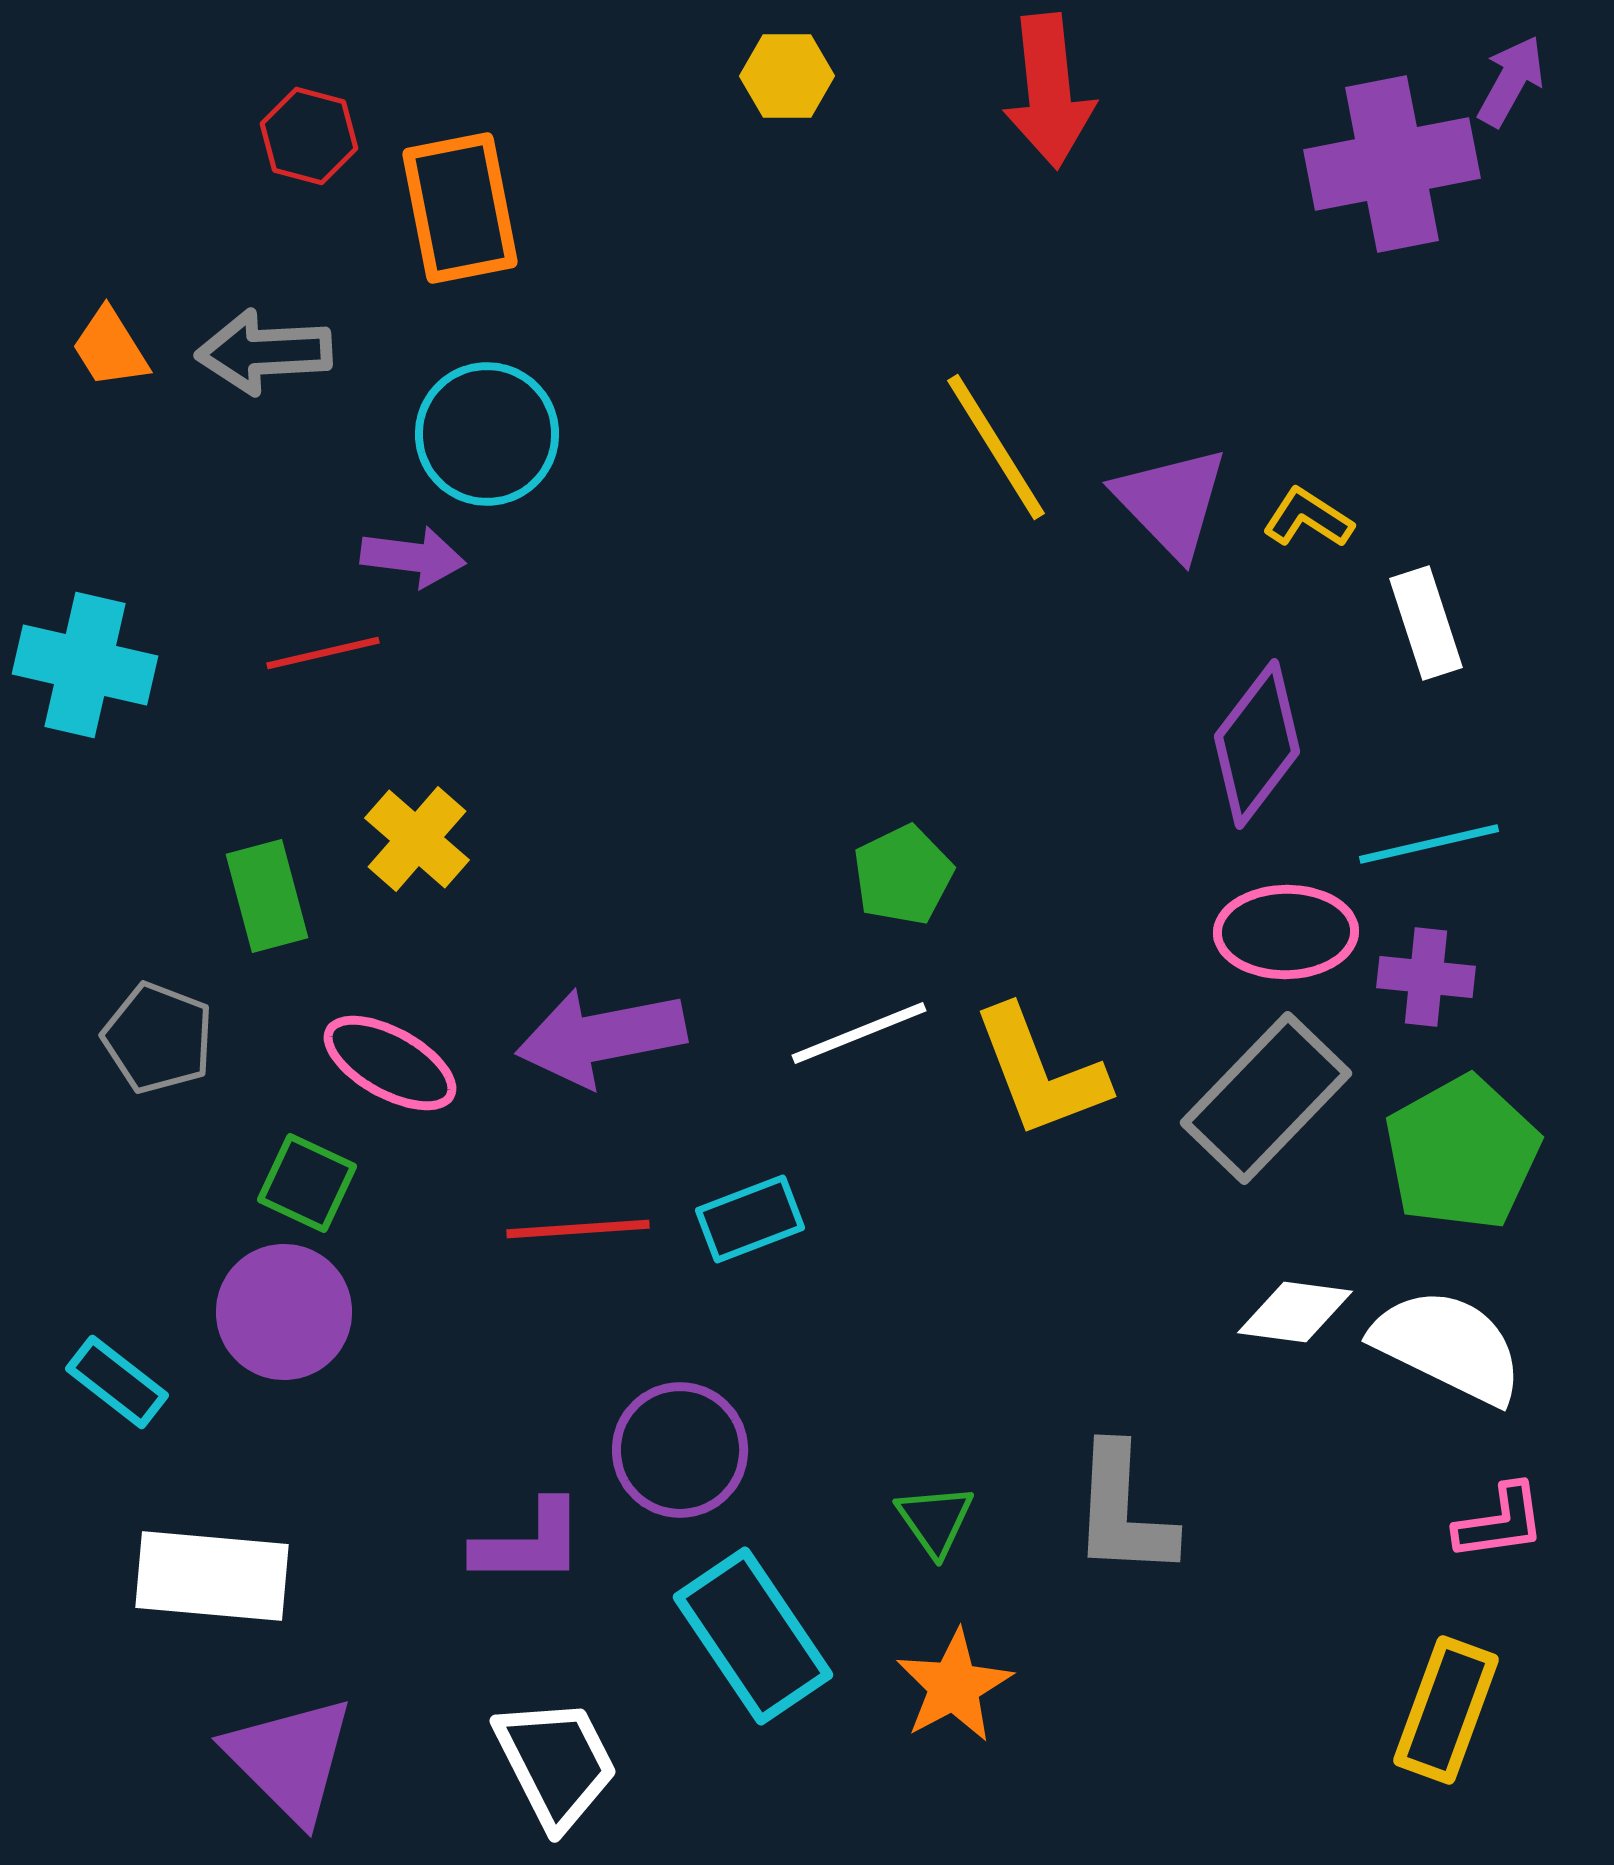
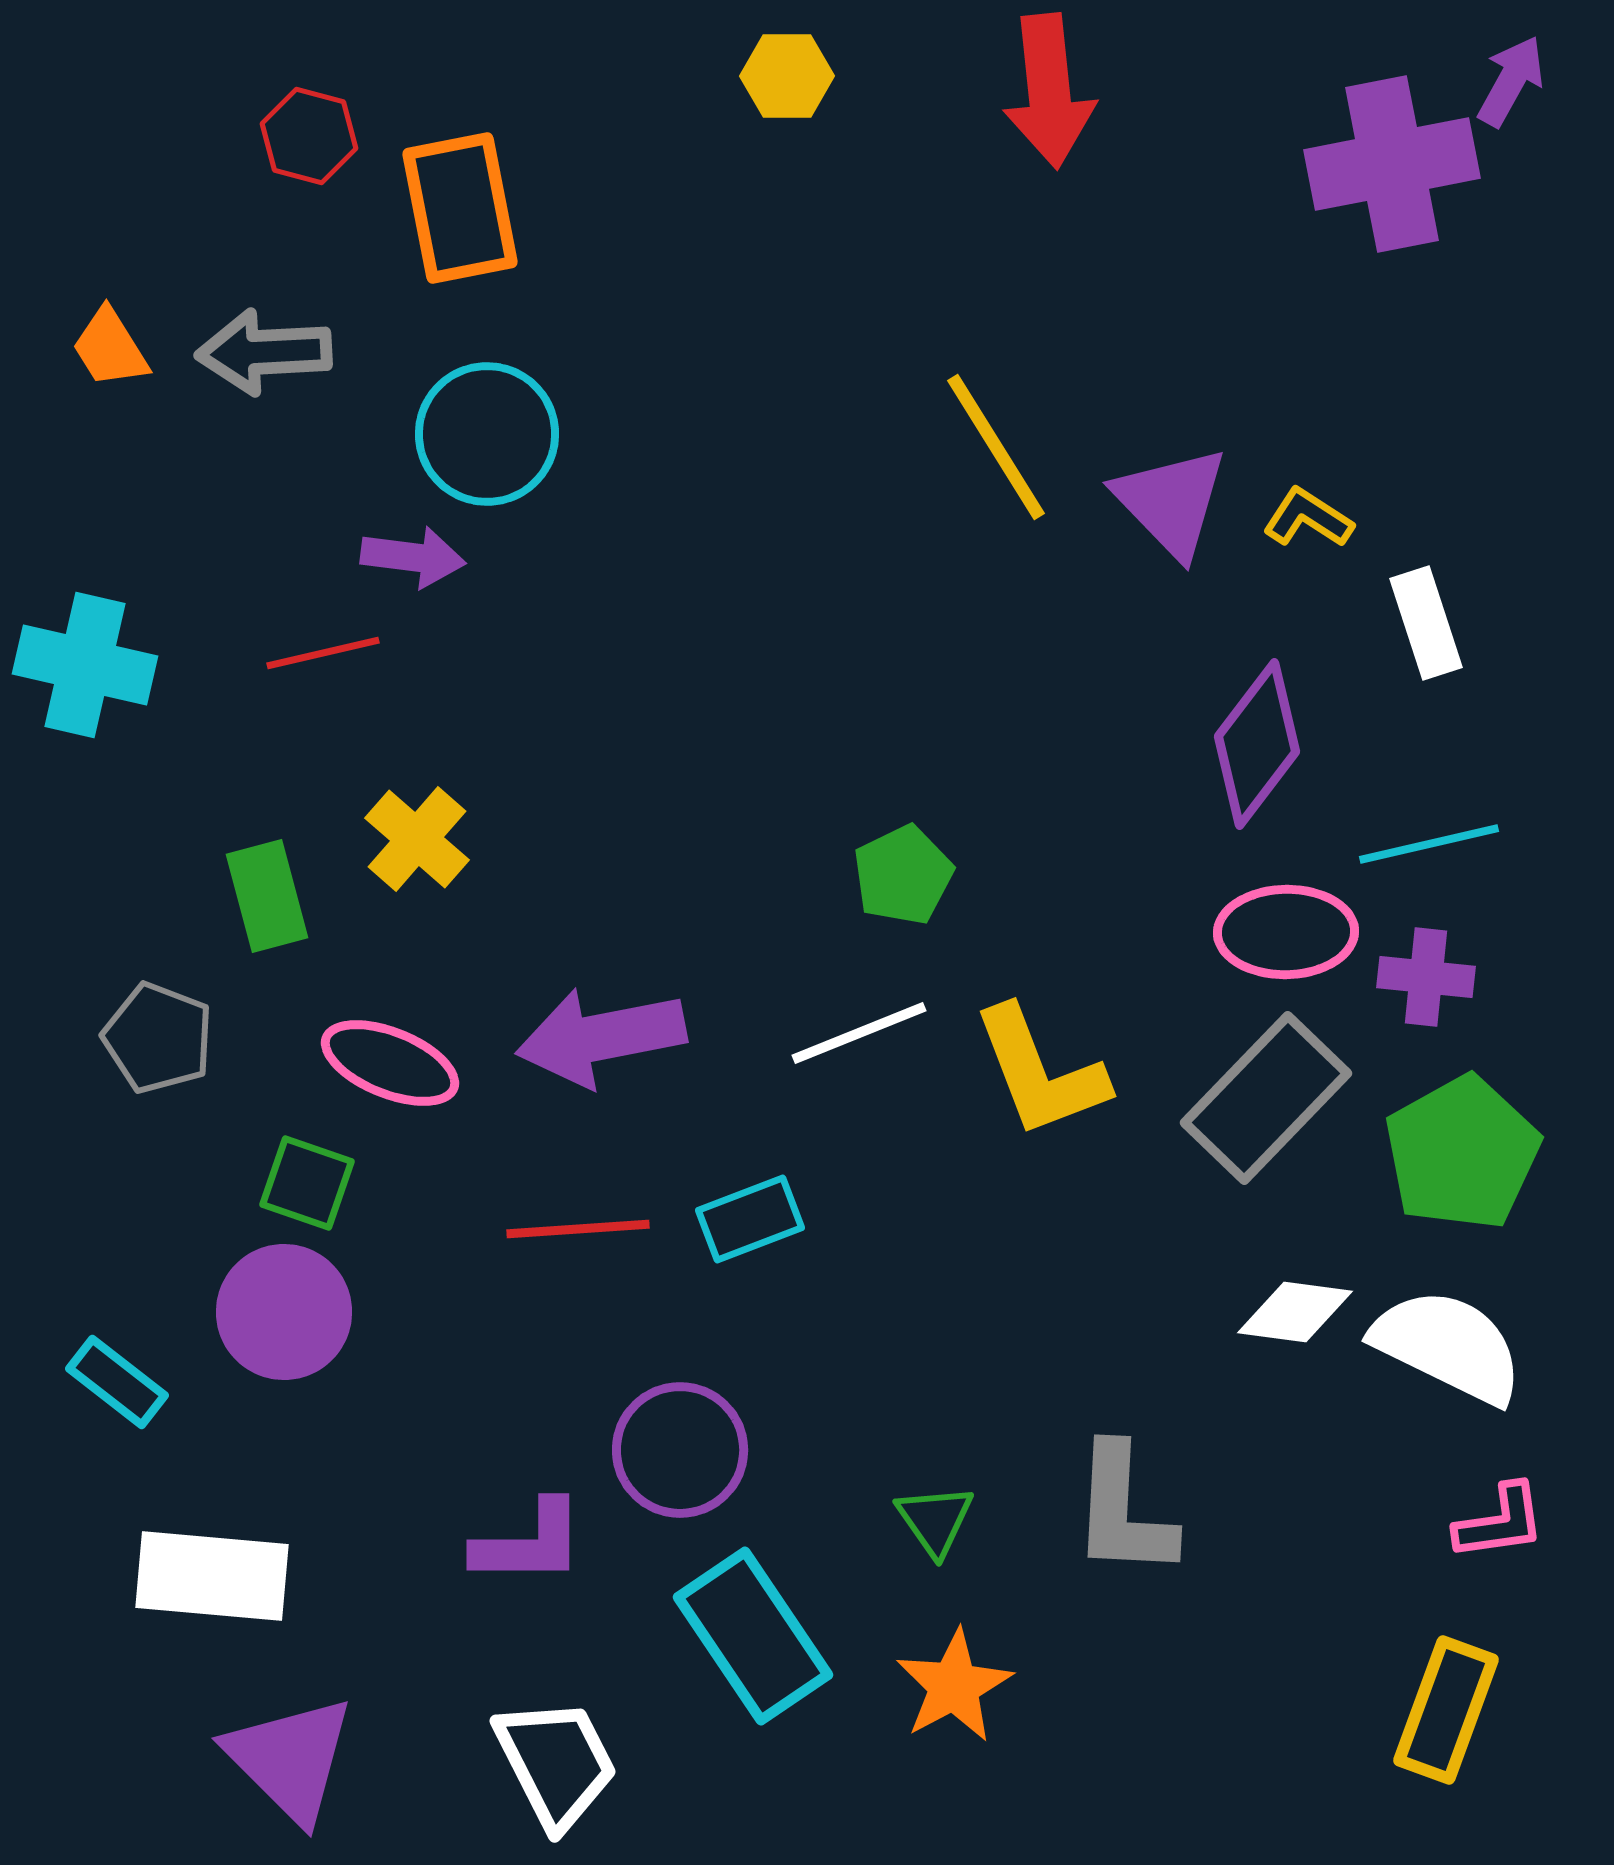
pink ellipse at (390, 1063): rotated 7 degrees counterclockwise
green square at (307, 1183): rotated 6 degrees counterclockwise
